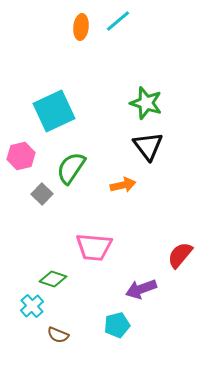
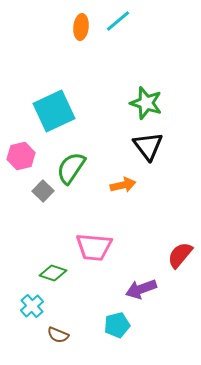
gray square: moved 1 px right, 3 px up
green diamond: moved 6 px up
